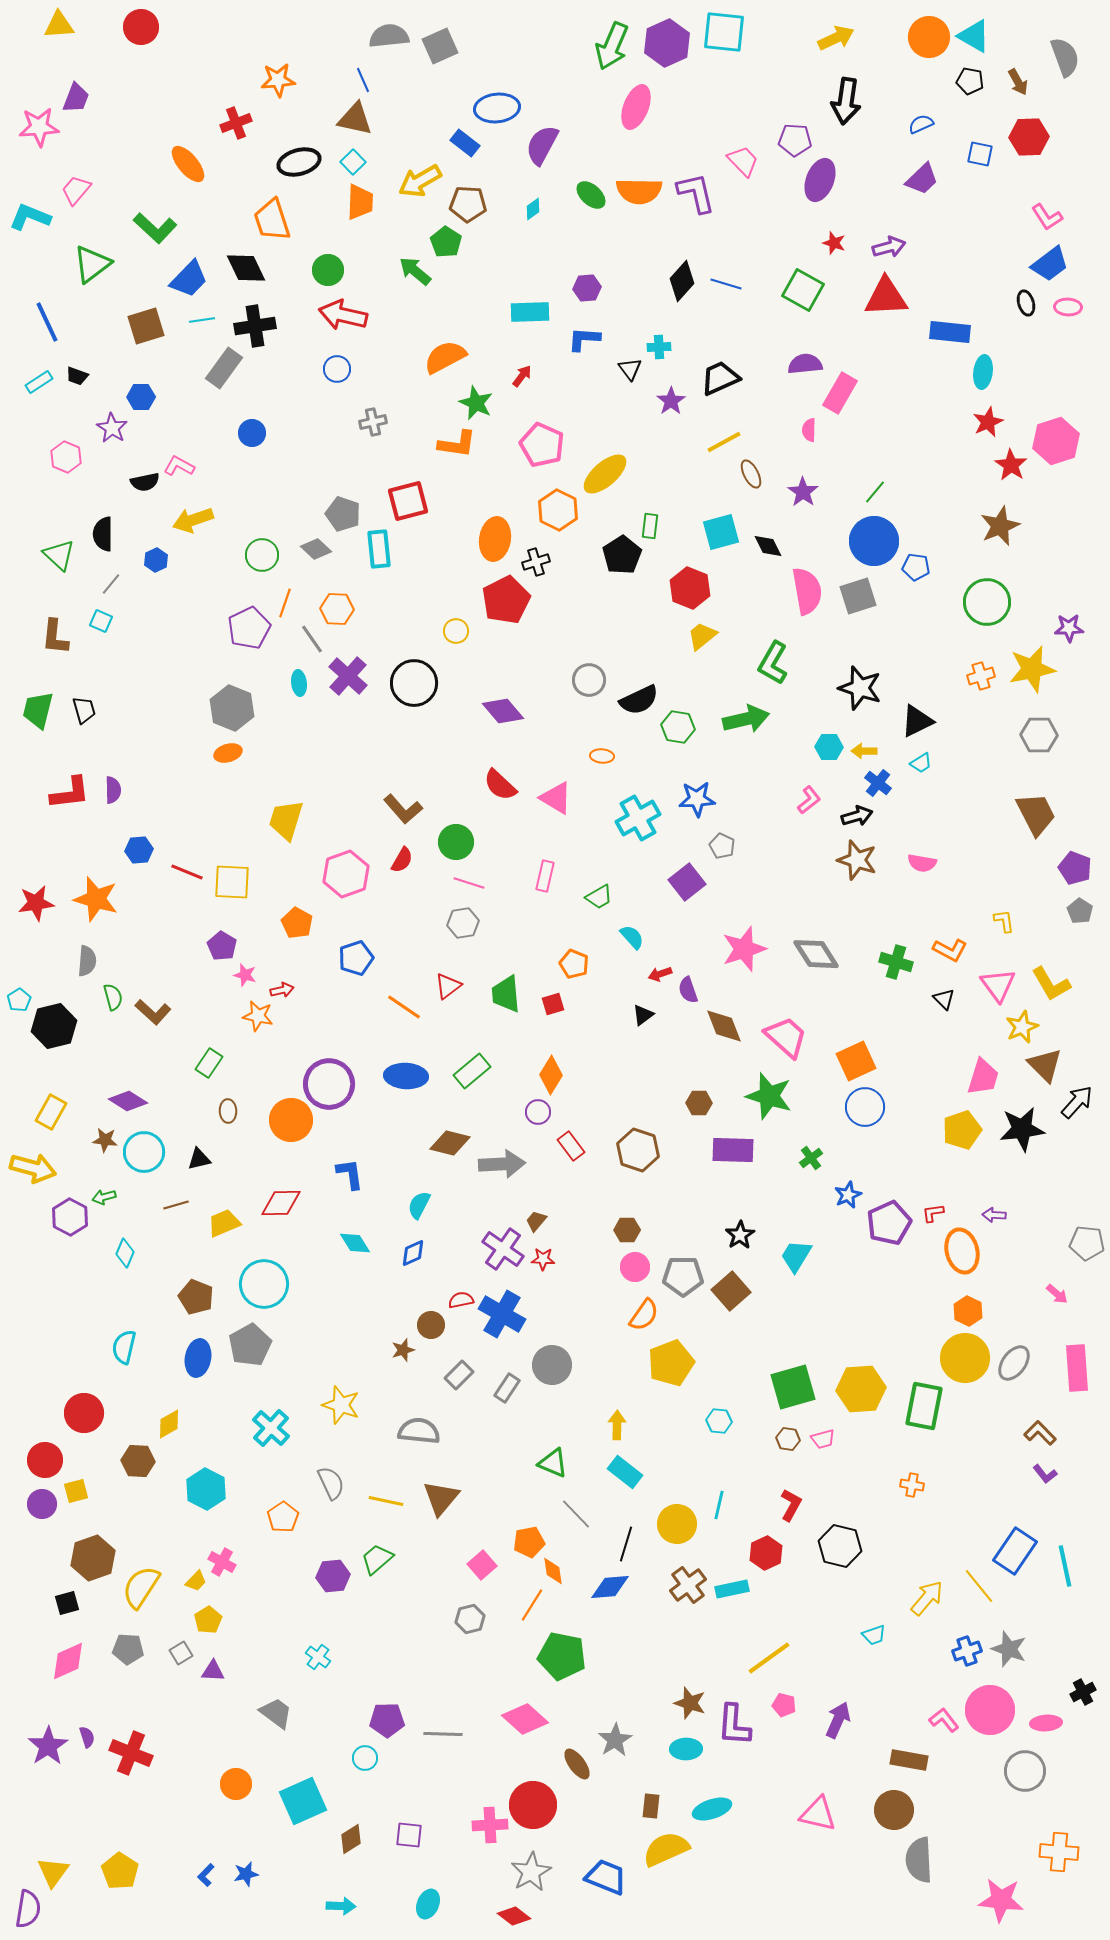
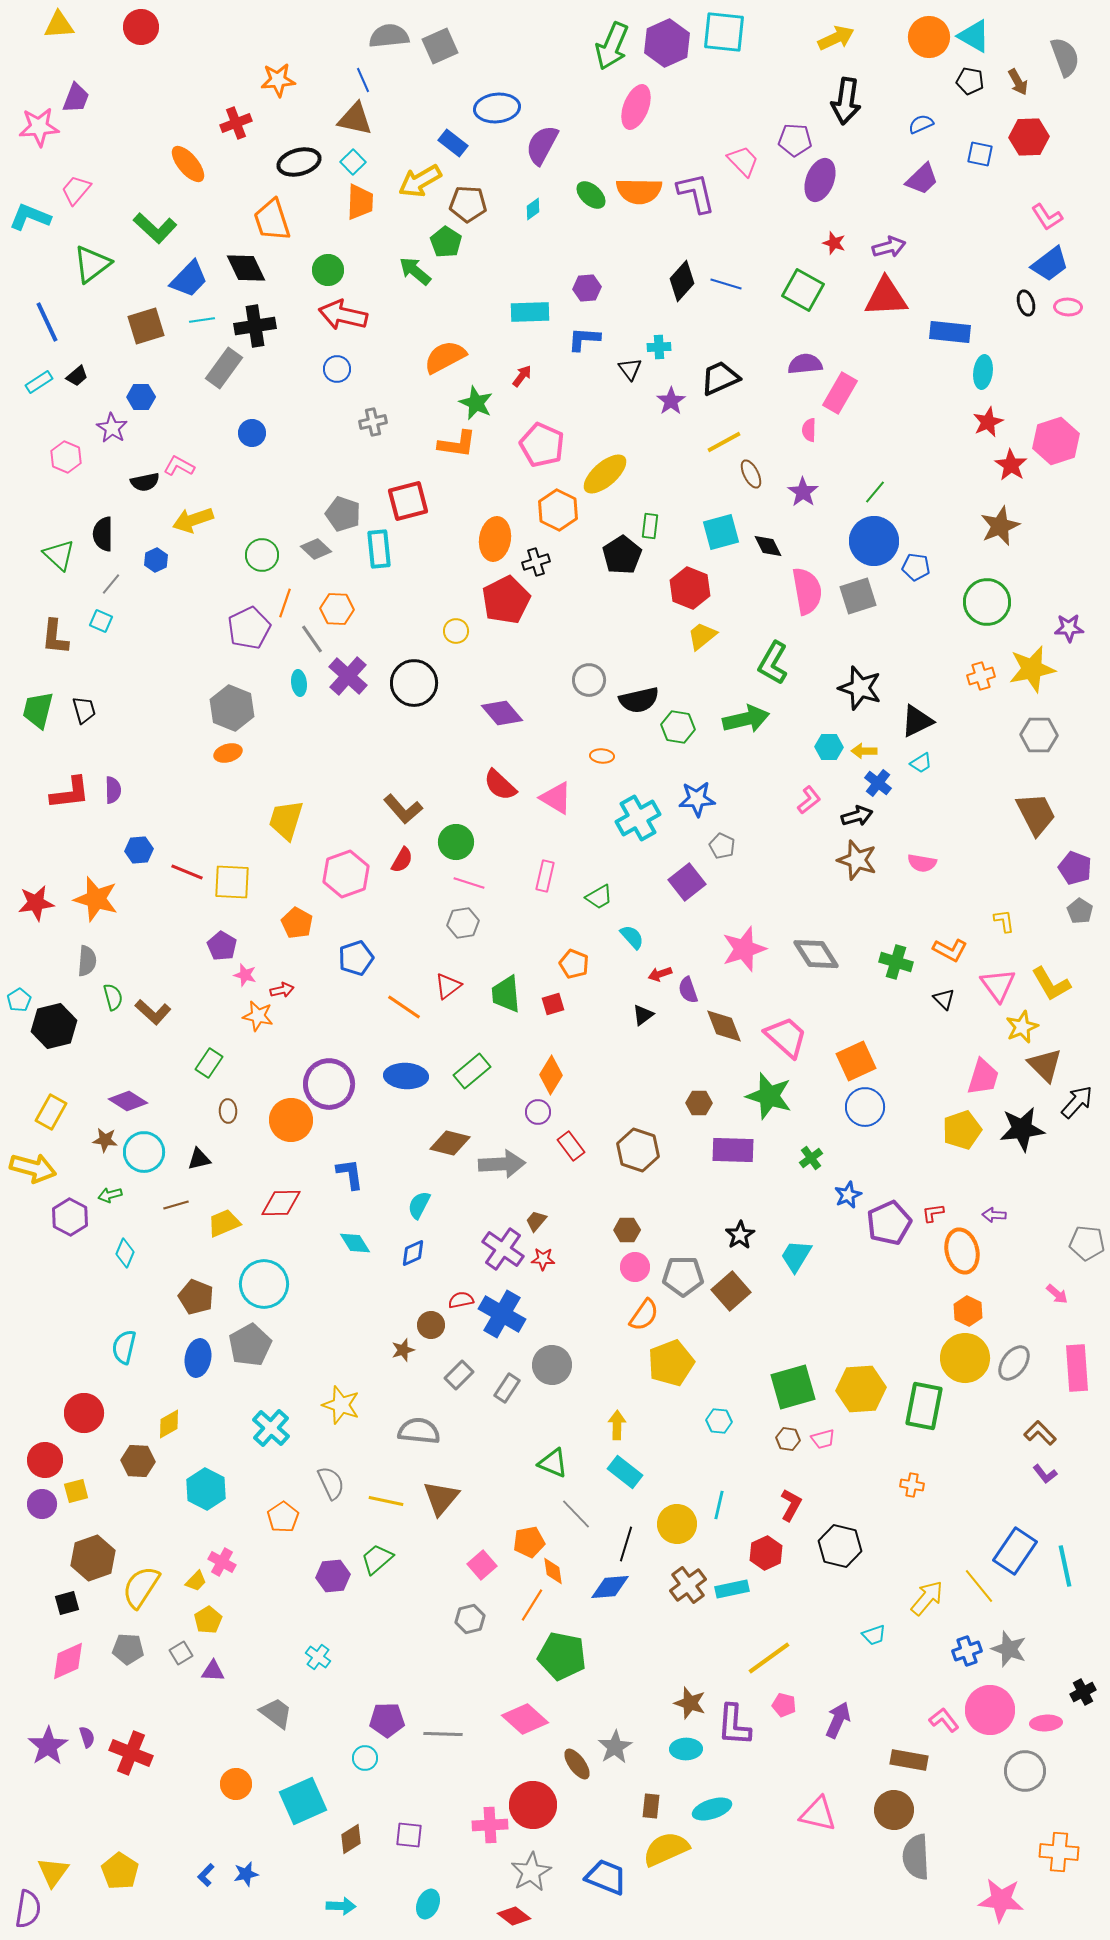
blue rectangle at (465, 143): moved 12 px left
black trapezoid at (77, 376): rotated 60 degrees counterclockwise
black semicircle at (639, 700): rotated 12 degrees clockwise
purple diamond at (503, 711): moved 1 px left, 2 px down
green arrow at (104, 1197): moved 6 px right, 2 px up
gray star at (615, 1740): moved 7 px down
gray semicircle at (919, 1860): moved 3 px left, 3 px up
